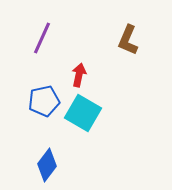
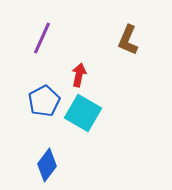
blue pentagon: rotated 16 degrees counterclockwise
